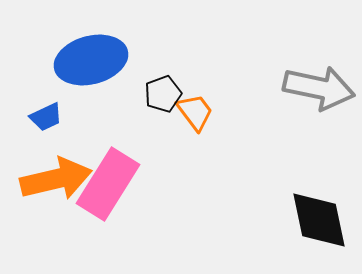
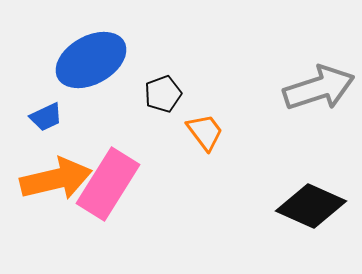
blue ellipse: rotated 14 degrees counterclockwise
gray arrow: rotated 30 degrees counterclockwise
orange trapezoid: moved 10 px right, 20 px down
black diamond: moved 8 px left, 14 px up; rotated 54 degrees counterclockwise
